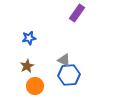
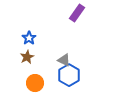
blue star: rotated 24 degrees counterclockwise
brown star: moved 9 px up
blue hexagon: rotated 25 degrees counterclockwise
orange circle: moved 3 px up
